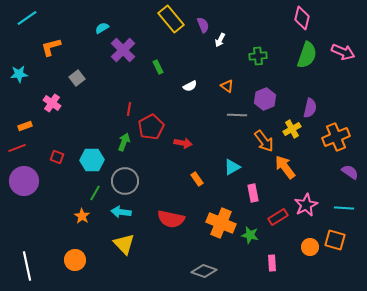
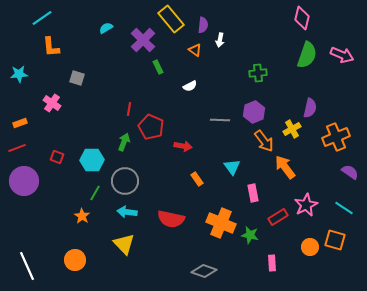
cyan line at (27, 18): moved 15 px right
purple semicircle at (203, 25): rotated 28 degrees clockwise
cyan semicircle at (102, 28): moved 4 px right
white arrow at (220, 40): rotated 16 degrees counterclockwise
orange L-shape at (51, 47): rotated 80 degrees counterclockwise
purple cross at (123, 50): moved 20 px right, 10 px up
pink arrow at (343, 52): moved 1 px left, 3 px down
green cross at (258, 56): moved 17 px down
gray square at (77, 78): rotated 35 degrees counterclockwise
orange triangle at (227, 86): moved 32 px left, 36 px up
purple hexagon at (265, 99): moved 11 px left, 13 px down
gray line at (237, 115): moved 17 px left, 5 px down
orange rectangle at (25, 126): moved 5 px left, 3 px up
red pentagon at (151, 127): rotated 20 degrees counterclockwise
red arrow at (183, 143): moved 3 px down
cyan triangle at (232, 167): rotated 36 degrees counterclockwise
cyan line at (344, 208): rotated 30 degrees clockwise
cyan arrow at (121, 212): moved 6 px right
white line at (27, 266): rotated 12 degrees counterclockwise
